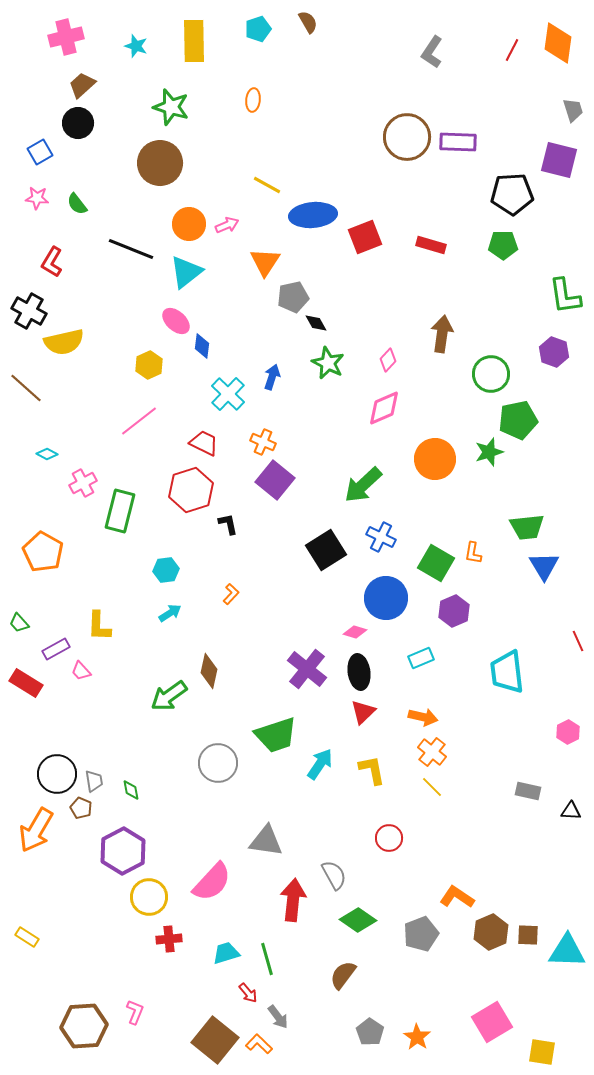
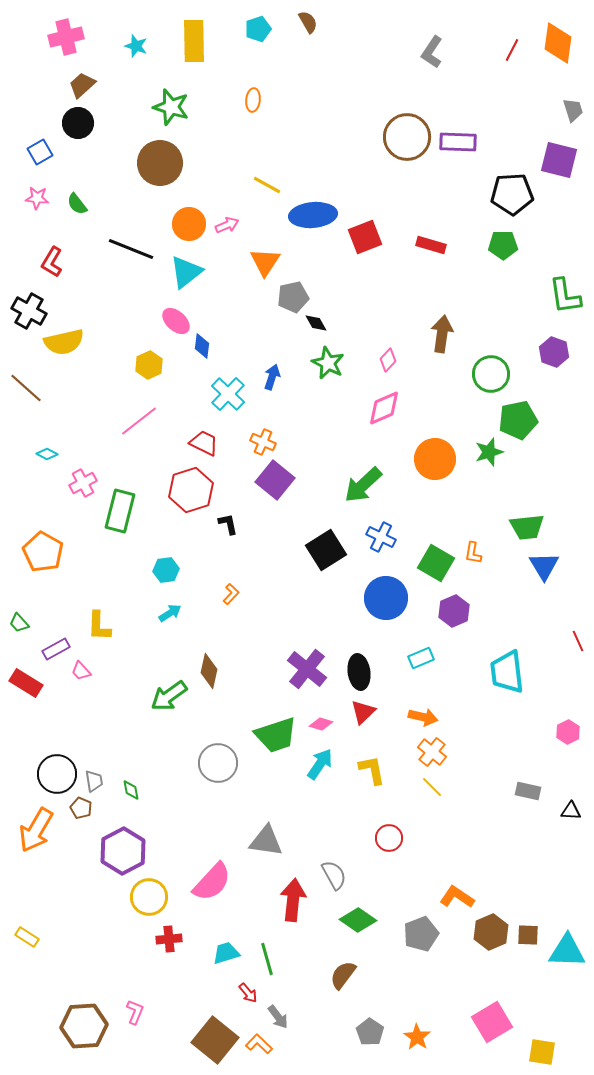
pink diamond at (355, 632): moved 34 px left, 92 px down
